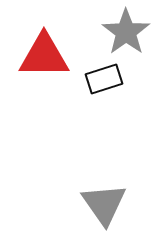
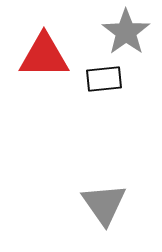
black rectangle: rotated 12 degrees clockwise
